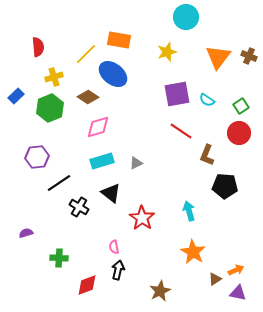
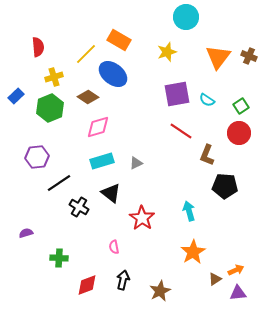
orange rectangle: rotated 20 degrees clockwise
orange star: rotated 10 degrees clockwise
black arrow: moved 5 px right, 10 px down
purple triangle: rotated 18 degrees counterclockwise
